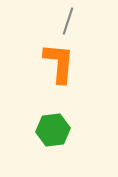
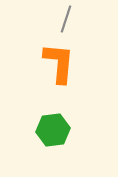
gray line: moved 2 px left, 2 px up
